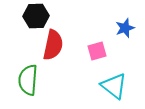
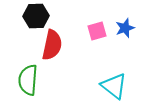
red semicircle: moved 1 px left
pink square: moved 20 px up
